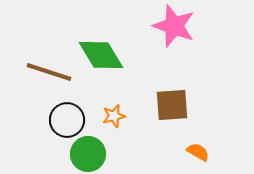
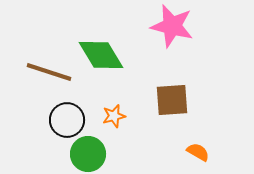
pink star: moved 2 px left; rotated 6 degrees counterclockwise
brown square: moved 5 px up
